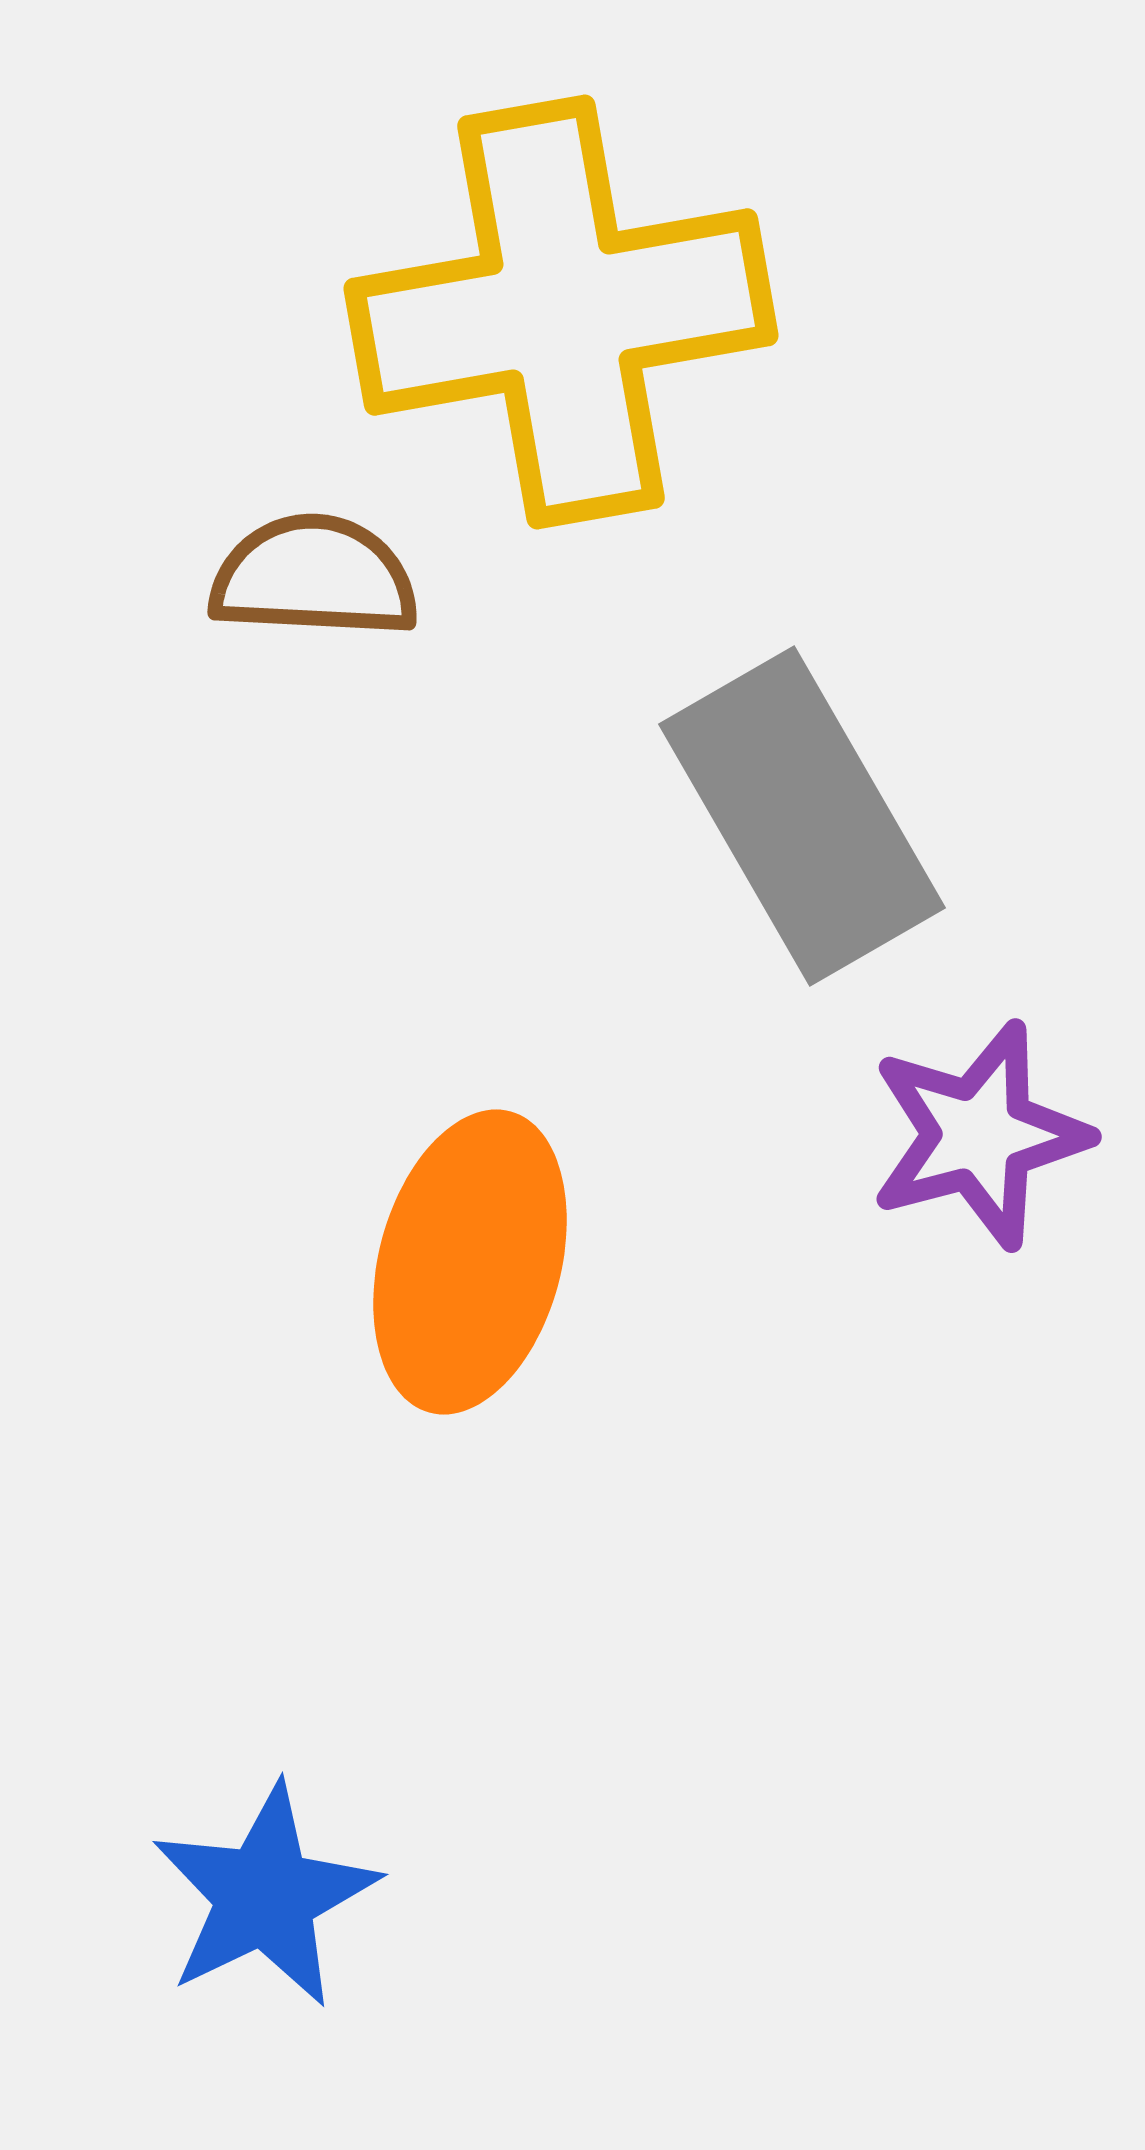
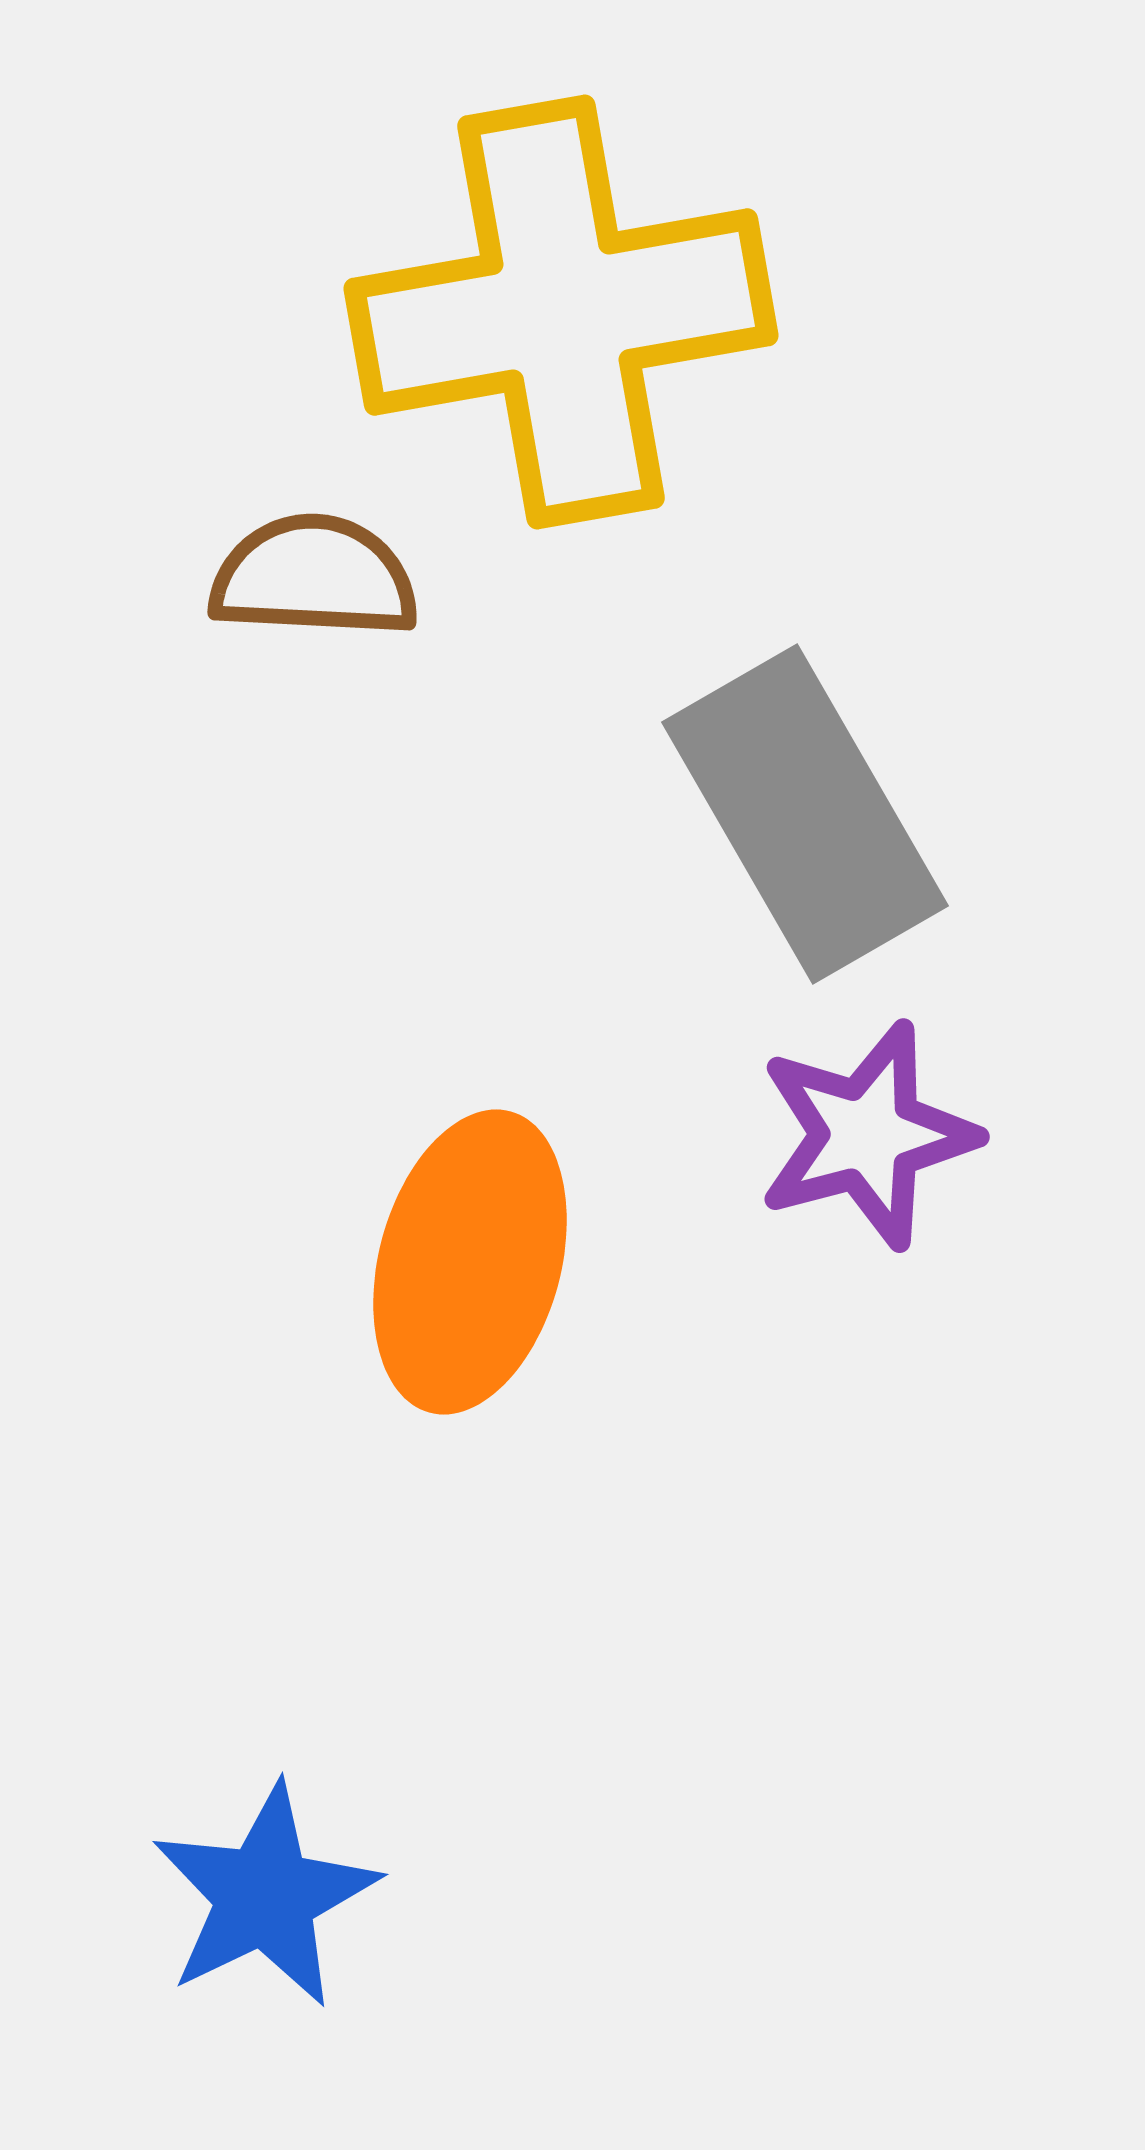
gray rectangle: moved 3 px right, 2 px up
purple star: moved 112 px left
